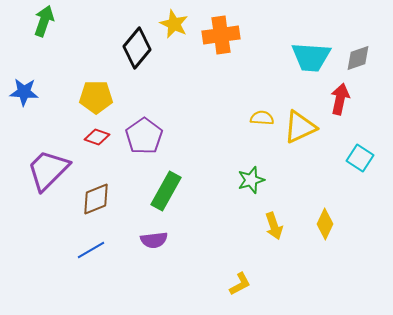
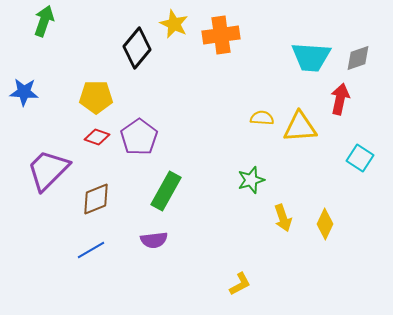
yellow triangle: rotated 21 degrees clockwise
purple pentagon: moved 5 px left, 1 px down
yellow arrow: moved 9 px right, 8 px up
